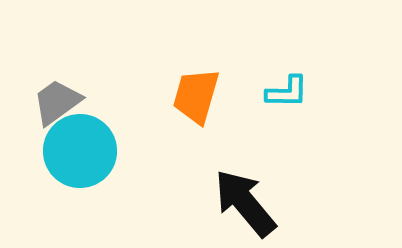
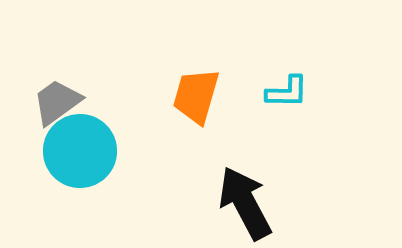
black arrow: rotated 12 degrees clockwise
